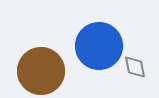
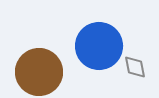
brown circle: moved 2 px left, 1 px down
